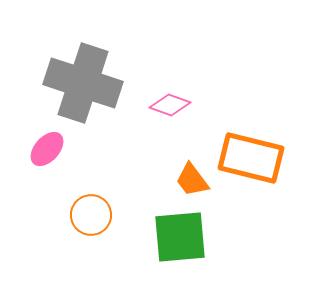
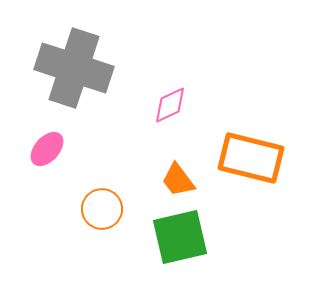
gray cross: moved 9 px left, 15 px up
pink diamond: rotated 45 degrees counterclockwise
orange trapezoid: moved 14 px left
orange circle: moved 11 px right, 6 px up
green square: rotated 8 degrees counterclockwise
